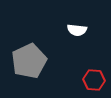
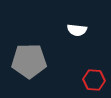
gray pentagon: rotated 24 degrees clockwise
